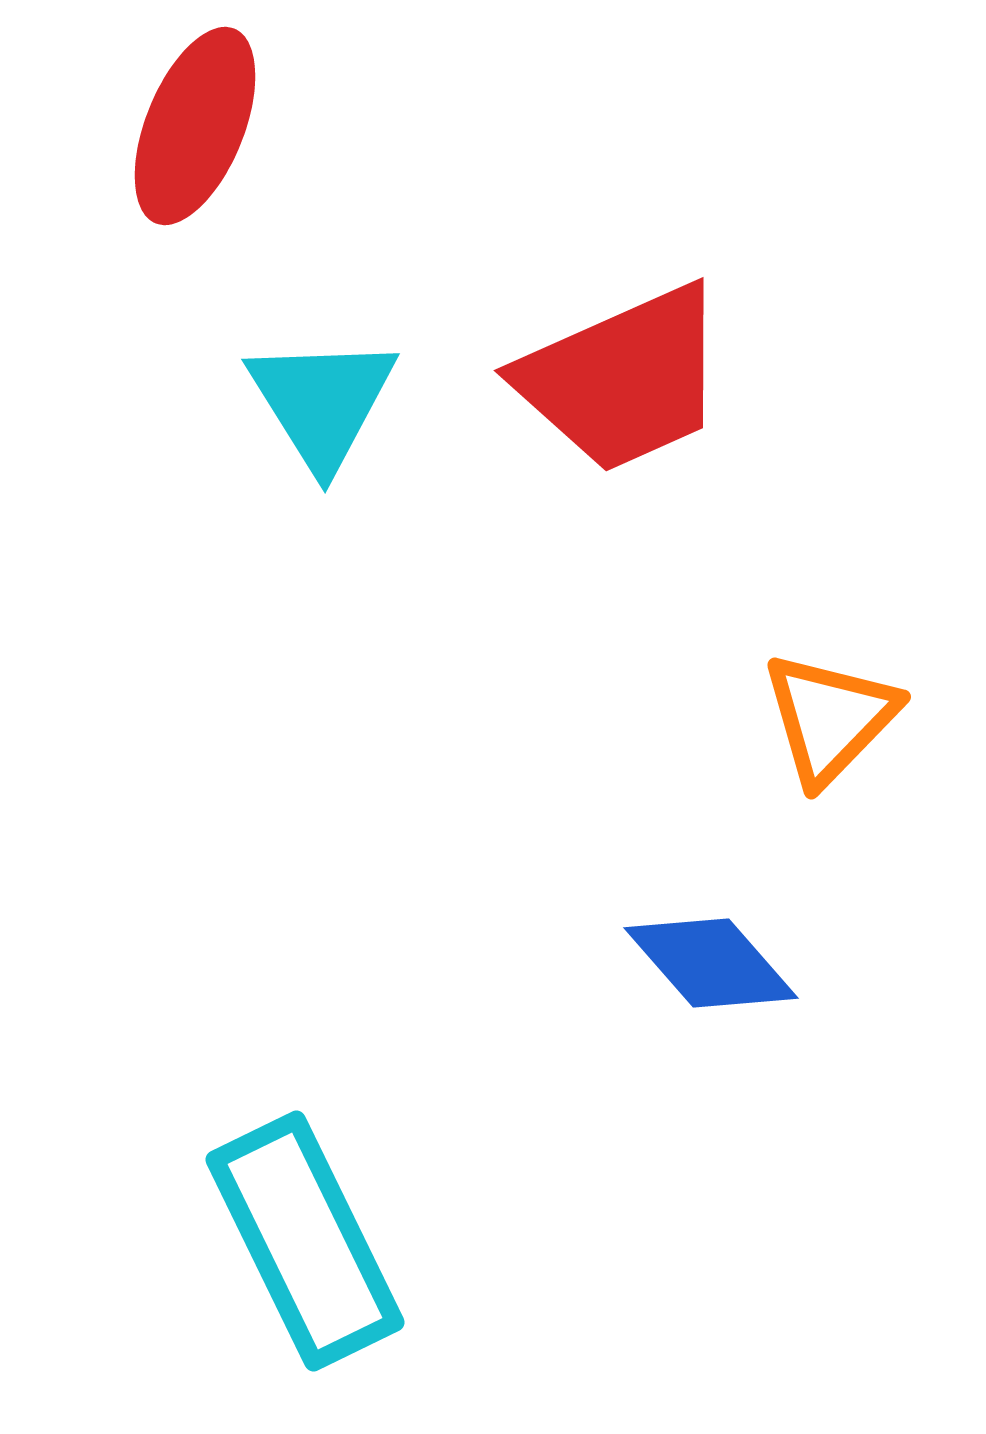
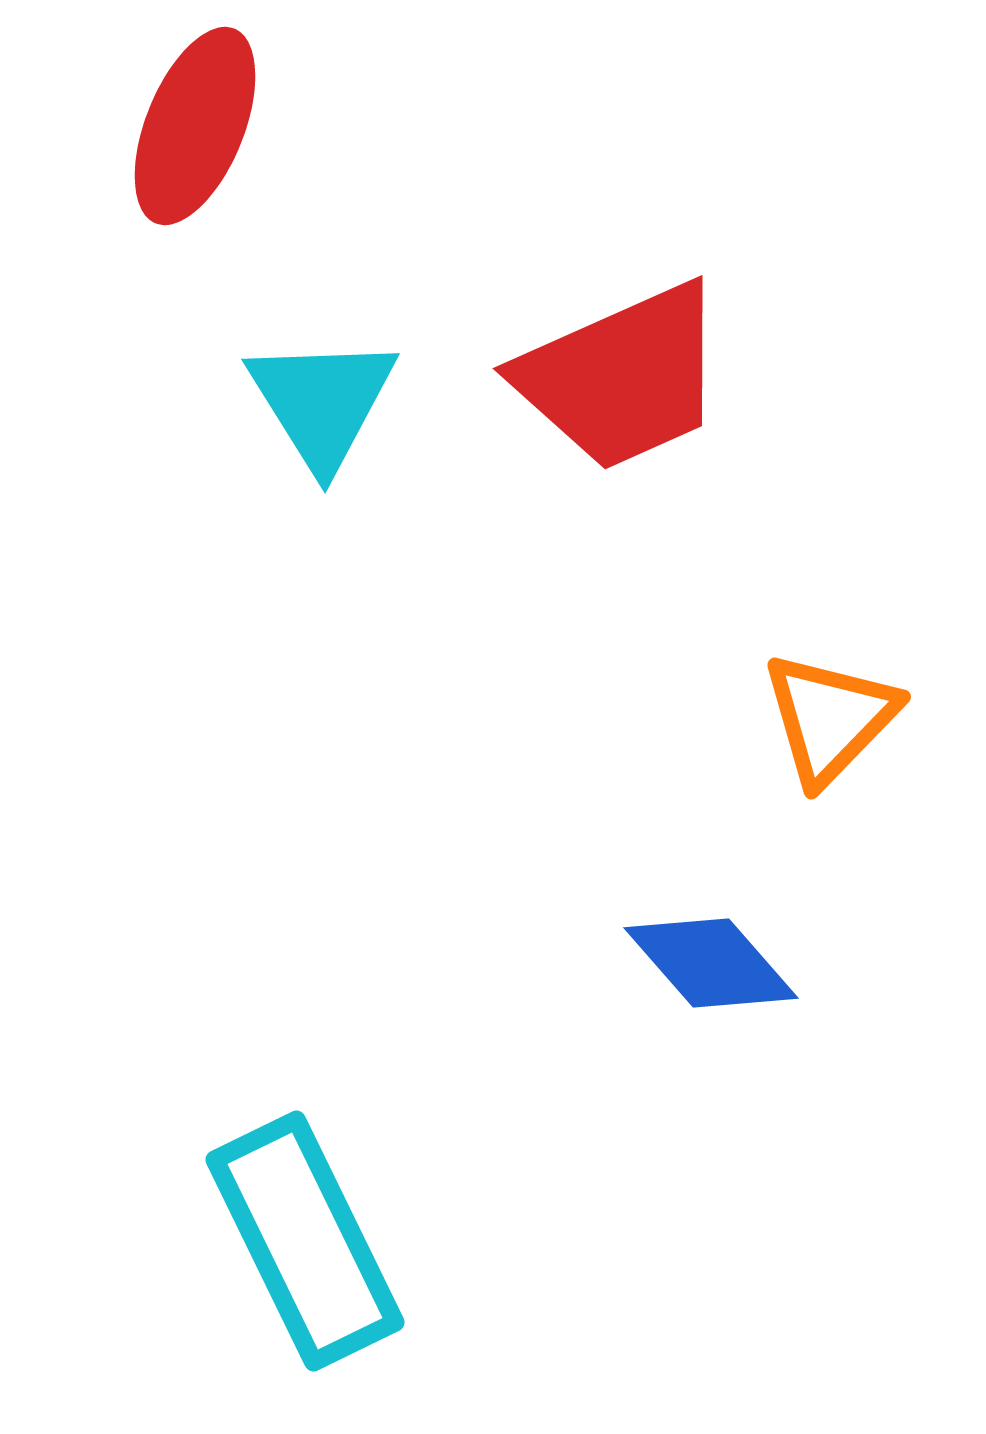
red trapezoid: moved 1 px left, 2 px up
